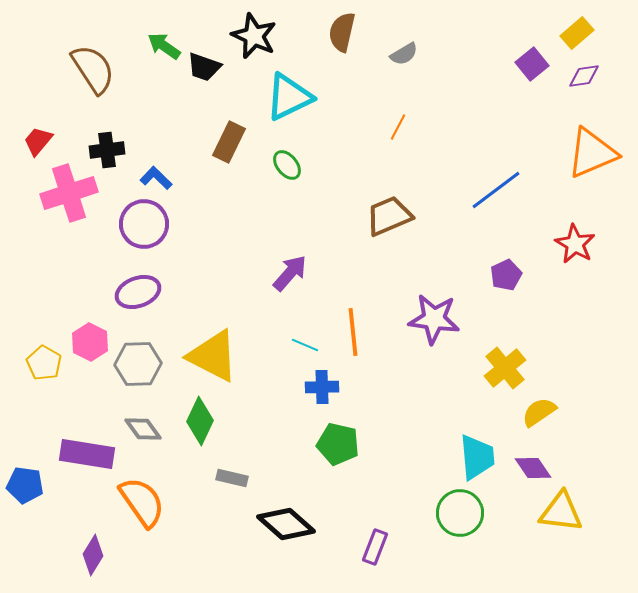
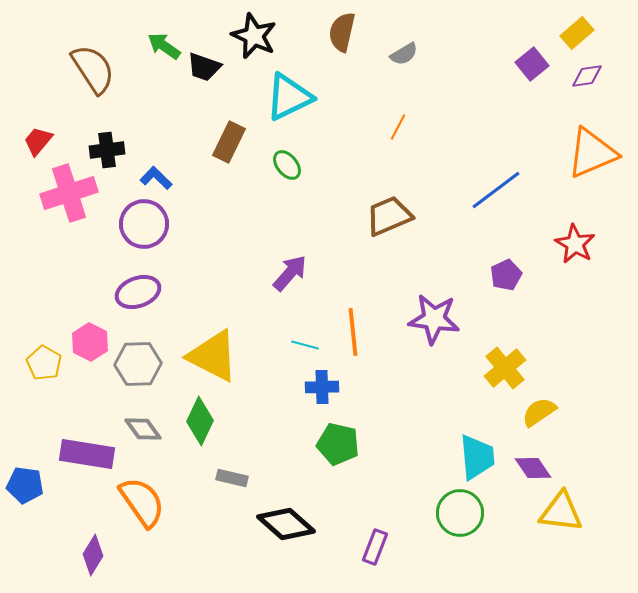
purple diamond at (584, 76): moved 3 px right
cyan line at (305, 345): rotated 8 degrees counterclockwise
